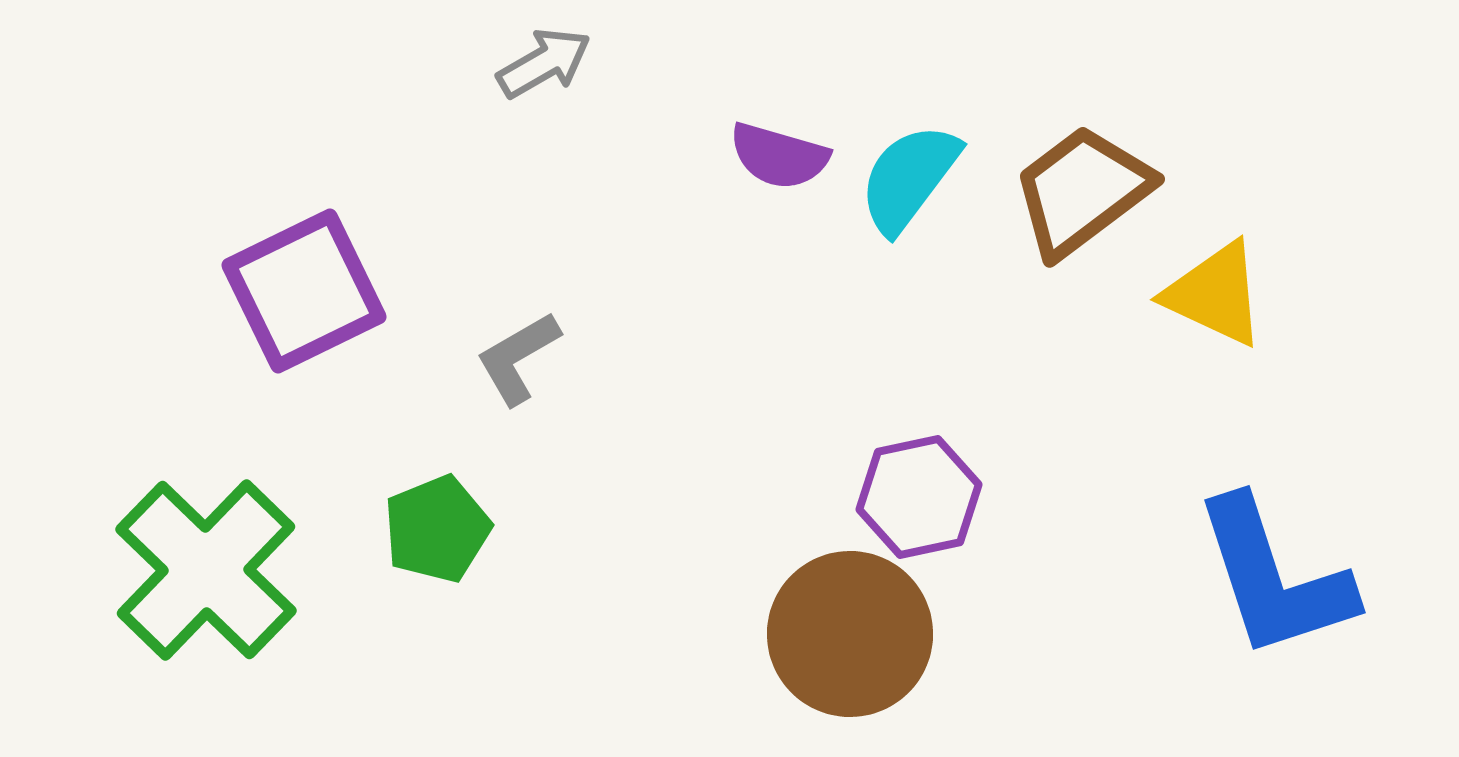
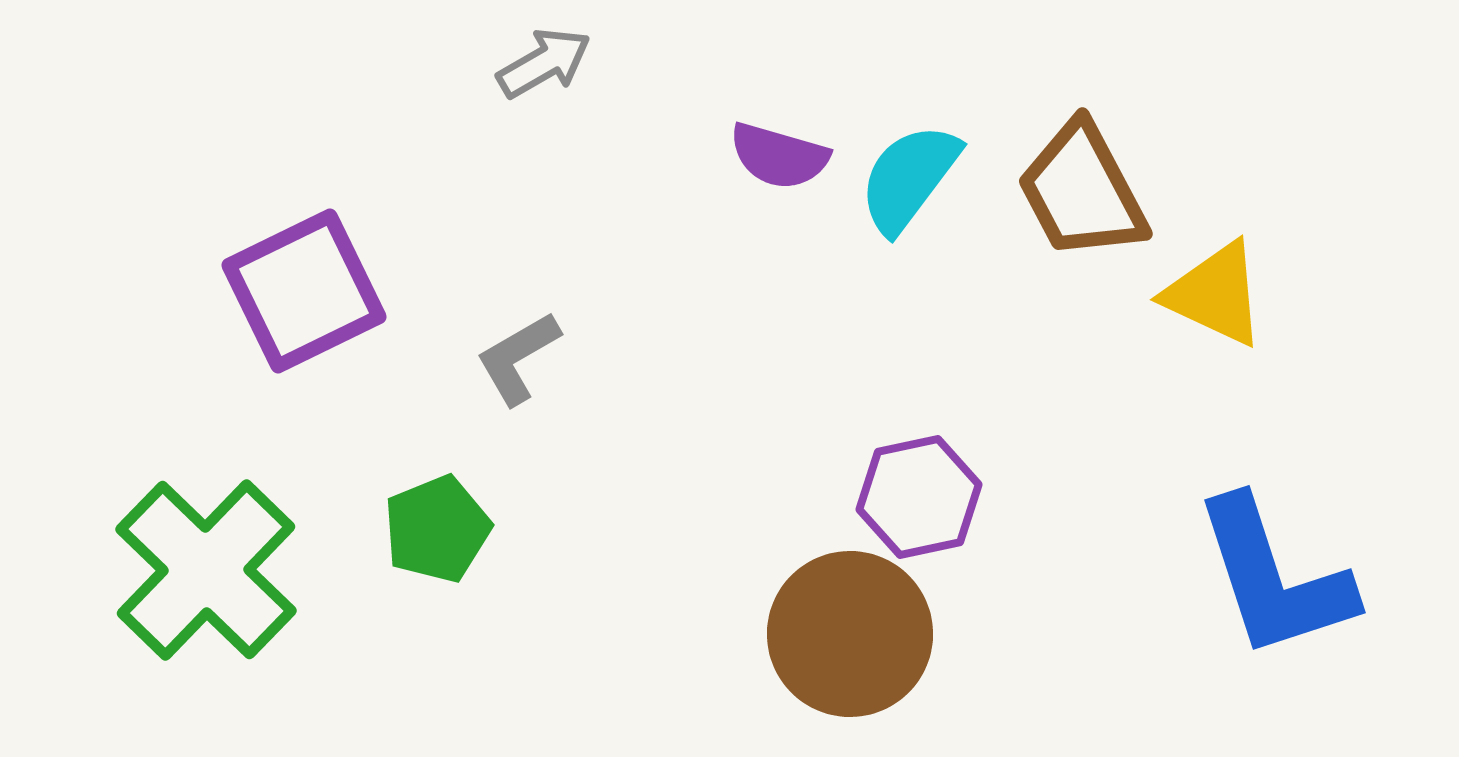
brown trapezoid: rotated 81 degrees counterclockwise
